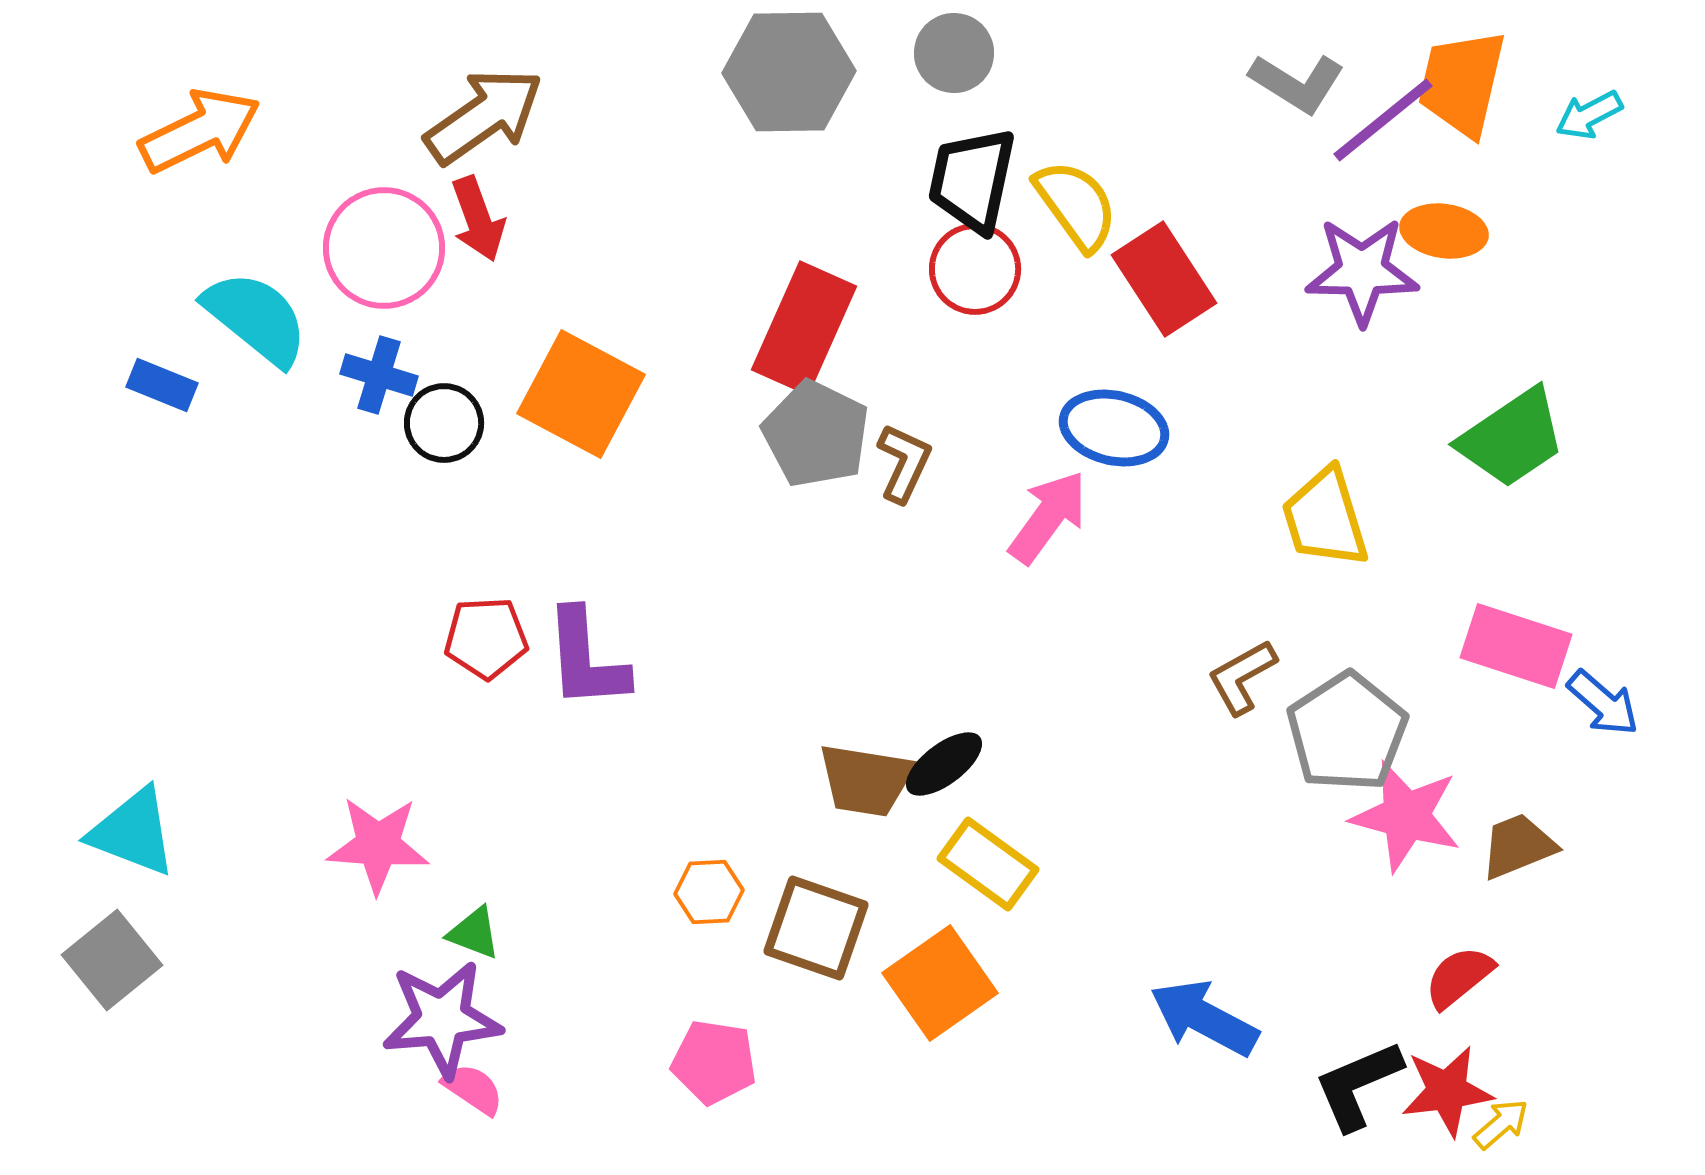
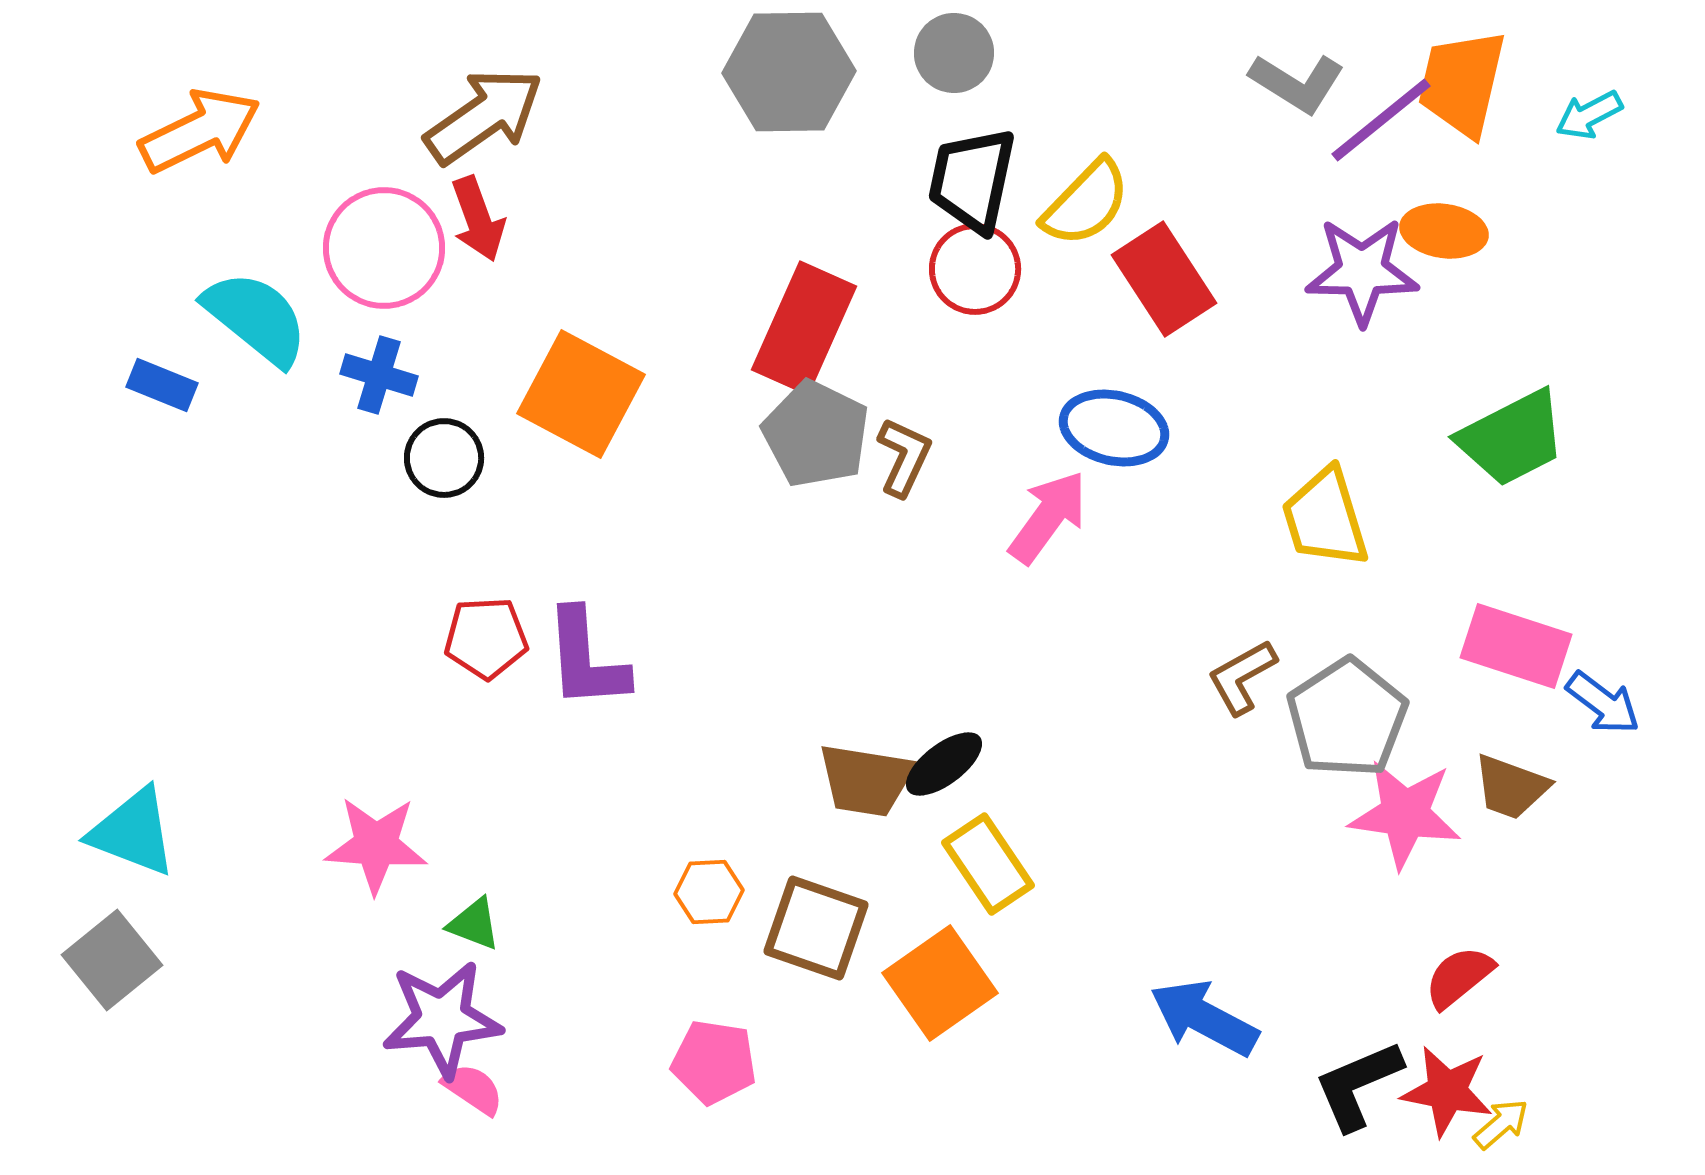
purple line at (1383, 120): moved 2 px left
yellow semicircle at (1076, 205): moved 10 px right, 2 px up; rotated 80 degrees clockwise
black circle at (444, 423): moved 35 px down
green trapezoid at (1512, 438): rotated 7 degrees clockwise
brown L-shape at (904, 463): moved 6 px up
blue arrow at (1603, 703): rotated 4 degrees counterclockwise
gray pentagon at (1347, 732): moved 14 px up
pink star at (1406, 816): moved 1 px left, 2 px up; rotated 7 degrees counterclockwise
pink star at (378, 845): moved 2 px left
brown trapezoid at (1518, 846): moved 7 px left, 59 px up; rotated 138 degrees counterclockwise
yellow rectangle at (988, 864): rotated 20 degrees clockwise
green triangle at (474, 933): moved 9 px up
red star at (1447, 1091): rotated 18 degrees clockwise
